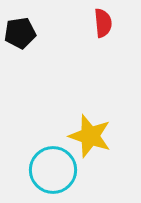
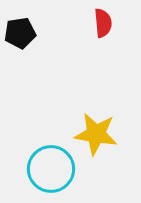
yellow star: moved 6 px right, 2 px up; rotated 9 degrees counterclockwise
cyan circle: moved 2 px left, 1 px up
